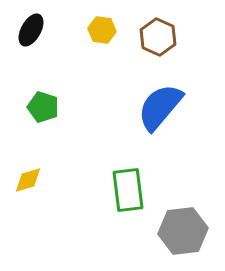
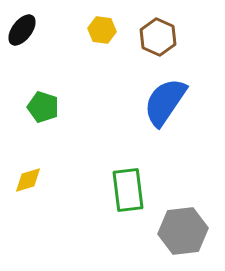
black ellipse: moved 9 px left; rotated 8 degrees clockwise
blue semicircle: moved 5 px right, 5 px up; rotated 6 degrees counterclockwise
